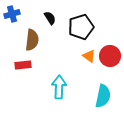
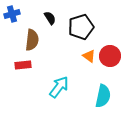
cyan arrow: rotated 35 degrees clockwise
